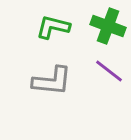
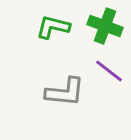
green cross: moved 3 px left
gray L-shape: moved 13 px right, 11 px down
